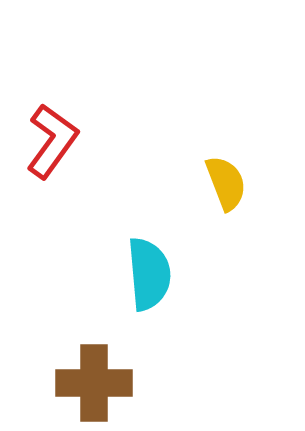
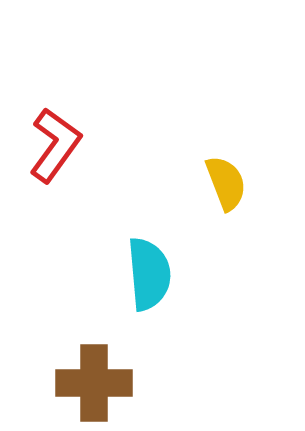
red L-shape: moved 3 px right, 4 px down
